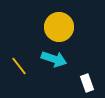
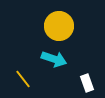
yellow circle: moved 1 px up
yellow line: moved 4 px right, 13 px down
